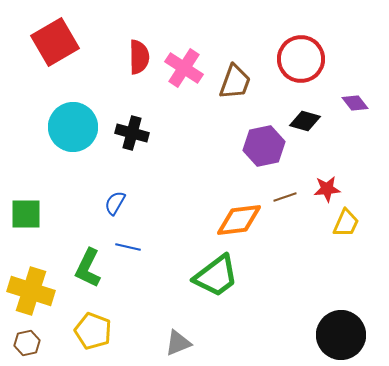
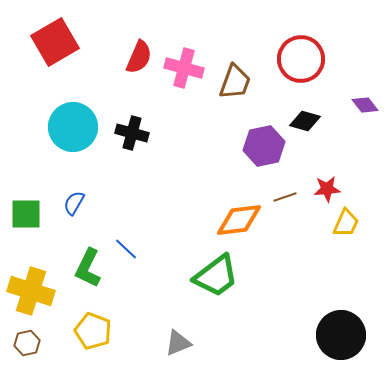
red semicircle: rotated 24 degrees clockwise
pink cross: rotated 18 degrees counterclockwise
purple diamond: moved 10 px right, 2 px down
blue semicircle: moved 41 px left
blue line: moved 2 px left, 2 px down; rotated 30 degrees clockwise
